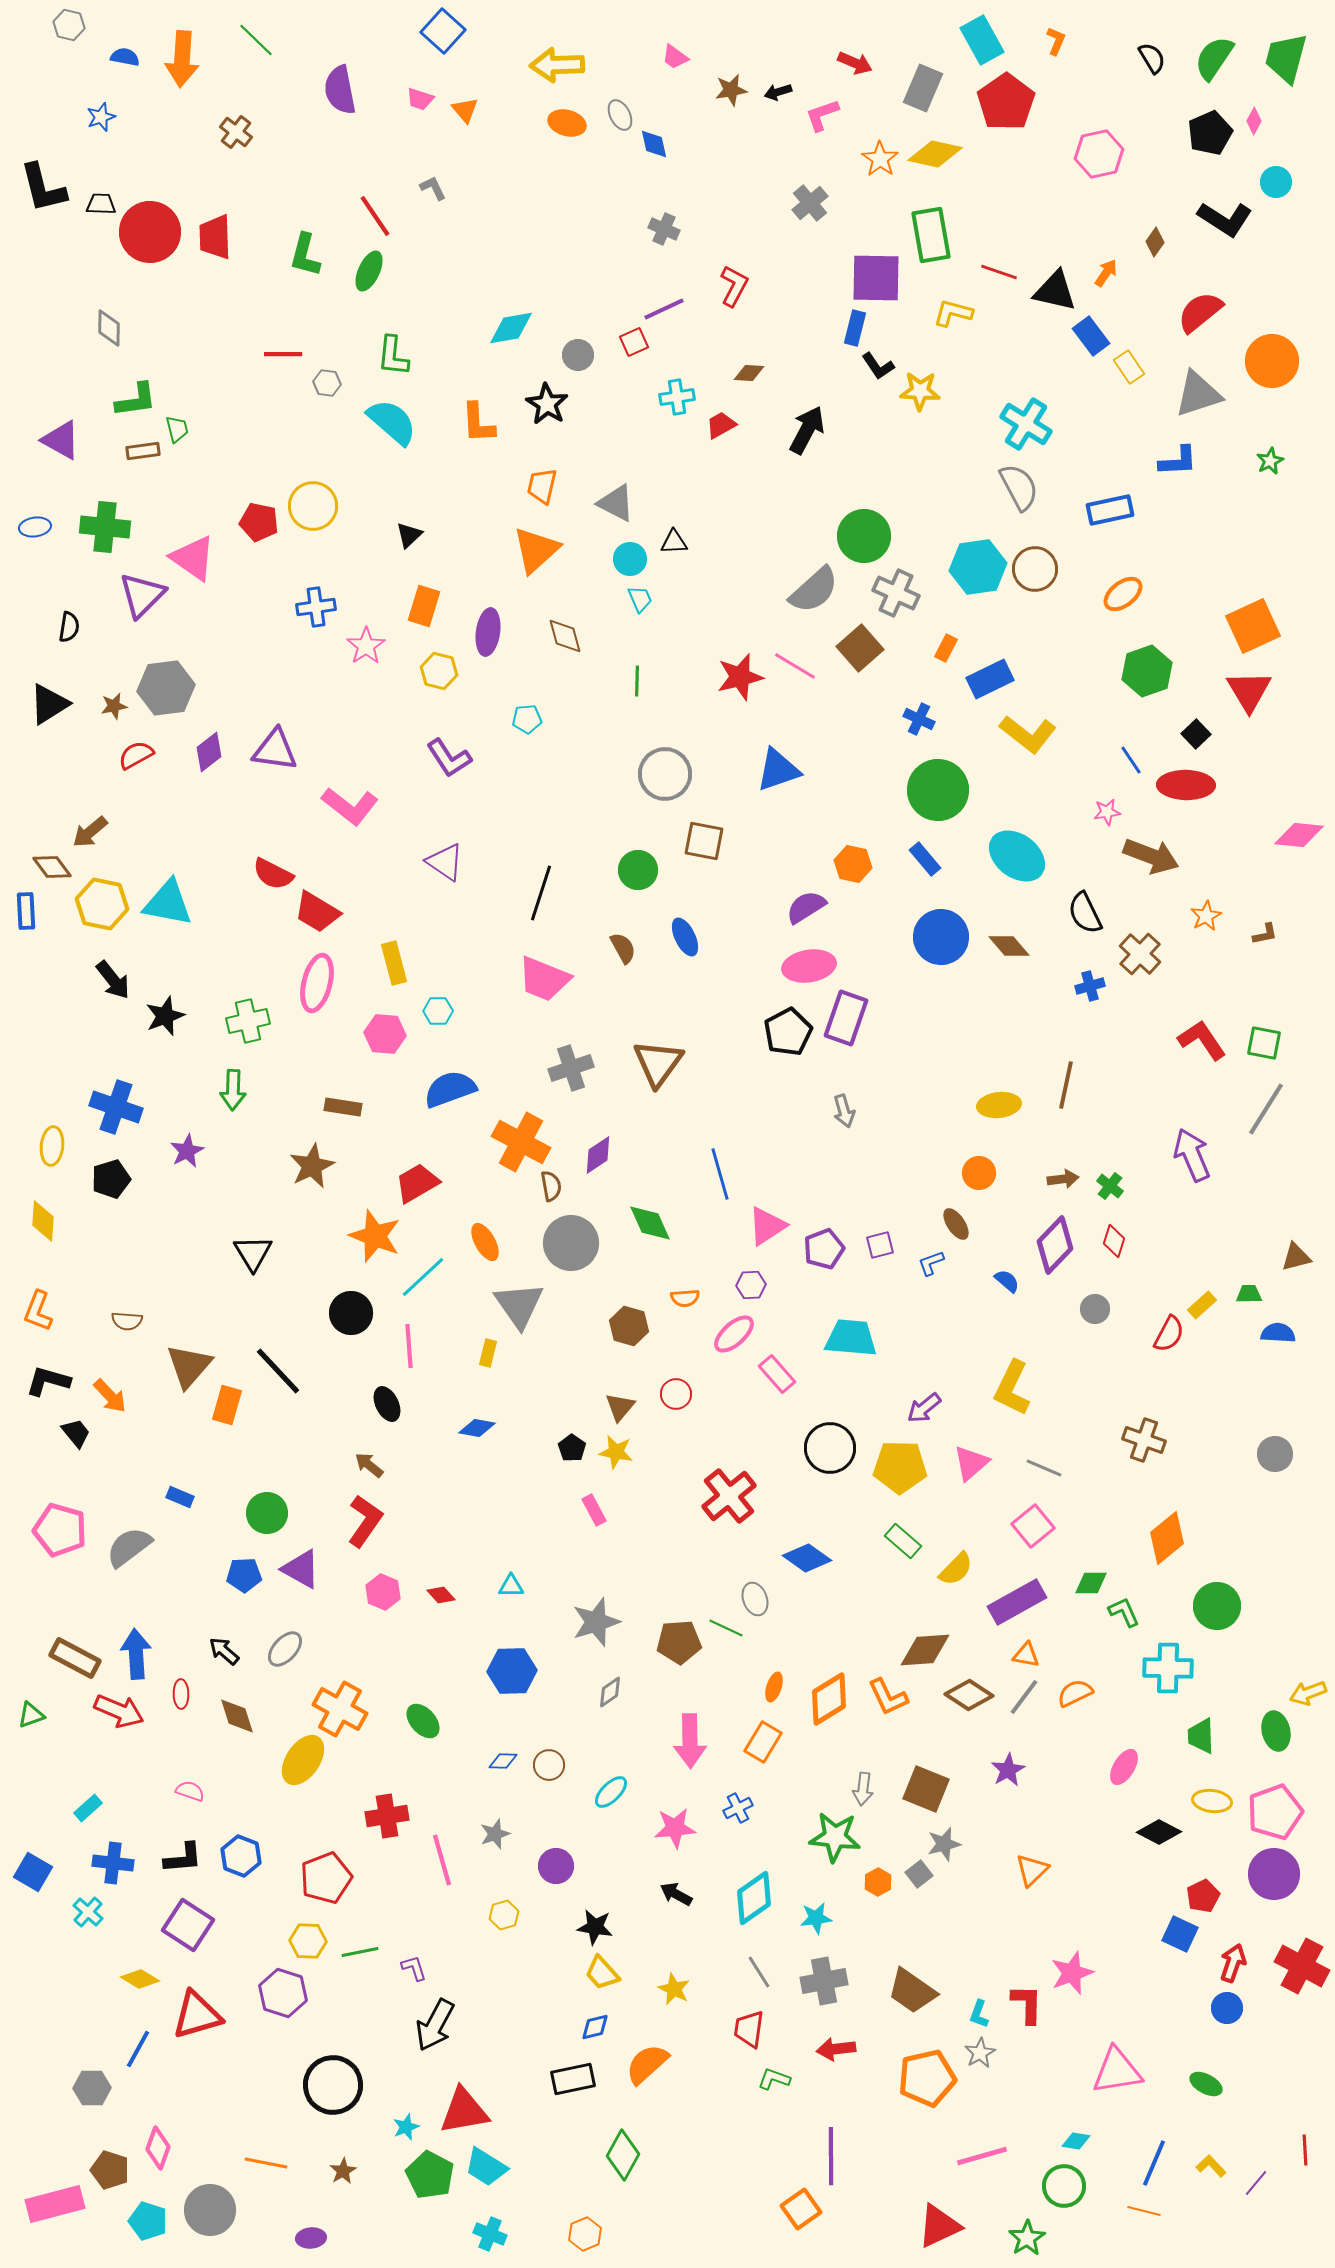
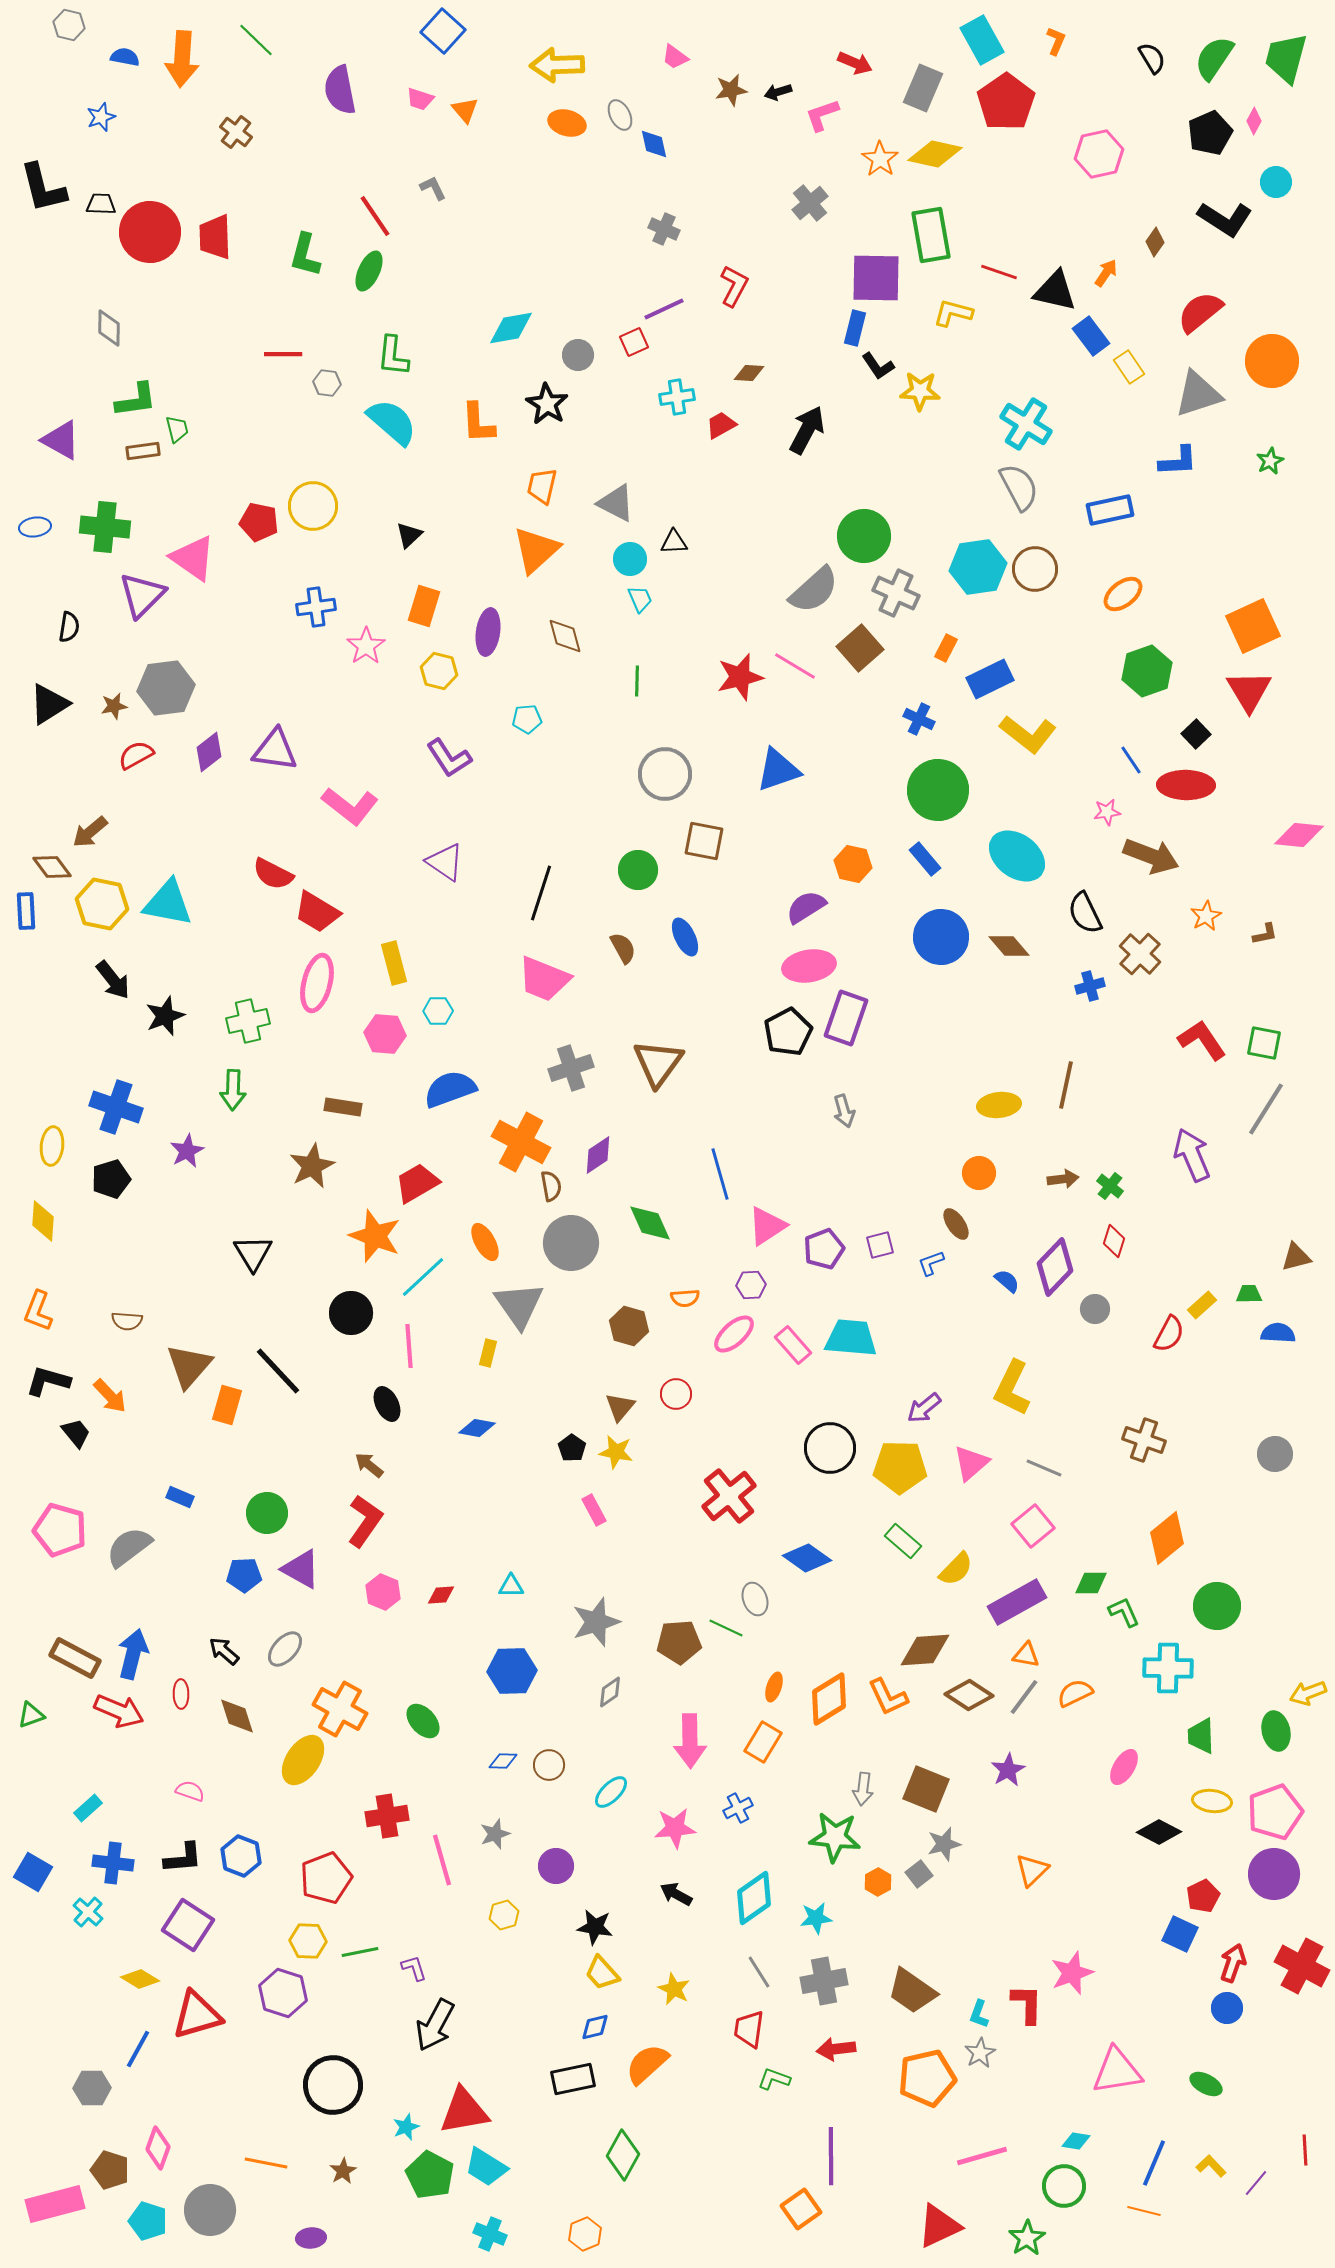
purple diamond at (1055, 1245): moved 22 px down
pink rectangle at (777, 1374): moved 16 px right, 29 px up
red diamond at (441, 1595): rotated 52 degrees counterclockwise
blue arrow at (136, 1654): moved 3 px left; rotated 18 degrees clockwise
